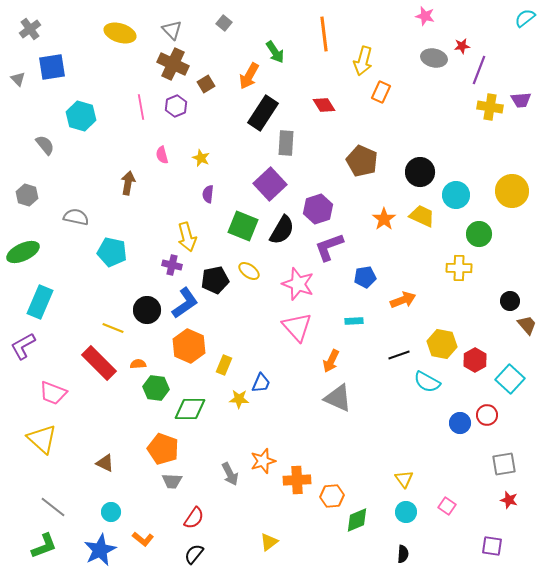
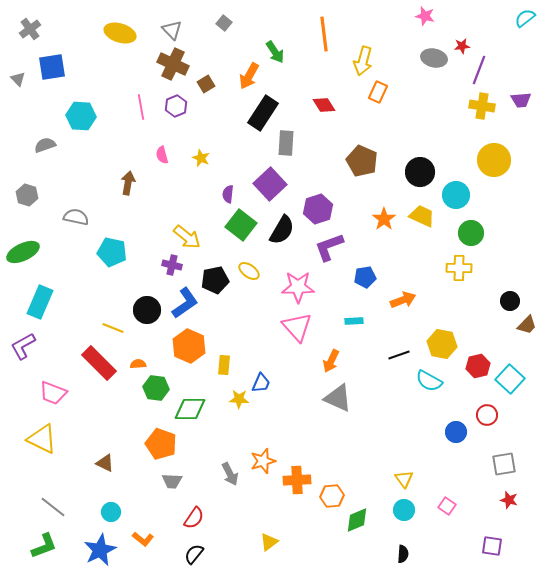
orange rectangle at (381, 92): moved 3 px left
yellow cross at (490, 107): moved 8 px left, 1 px up
cyan hexagon at (81, 116): rotated 12 degrees counterclockwise
gray semicircle at (45, 145): rotated 70 degrees counterclockwise
yellow circle at (512, 191): moved 18 px left, 31 px up
purple semicircle at (208, 194): moved 20 px right
green square at (243, 226): moved 2 px left, 1 px up; rotated 16 degrees clockwise
green circle at (479, 234): moved 8 px left, 1 px up
yellow arrow at (187, 237): rotated 36 degrees counterclockwise
pink star at (298, 284): moved 3 px down; rotated 20 degrees counterclockwise
brown trapezoid at (527, 325): rotated 85 degrees clockwise
red hexagon at (475, 360): moved 3 px right, 6 px down; rotated 15 degrees clockwise
yellow rectangle at (224, 365): rotated 18 degrees counterclockwise
cyan semicircle at (427, 382): moved 2 px right, 1 px up
blue circle at (460, 423): moved 4 px left, 9 px down
yellow triangle at (42, 439): rotated 16 degrees counterclockwise
orange pentagon at (163, 449): moved 2 px left, 5 px up
cyan circle at (406, 512): moved 2 px left, 2 px up
